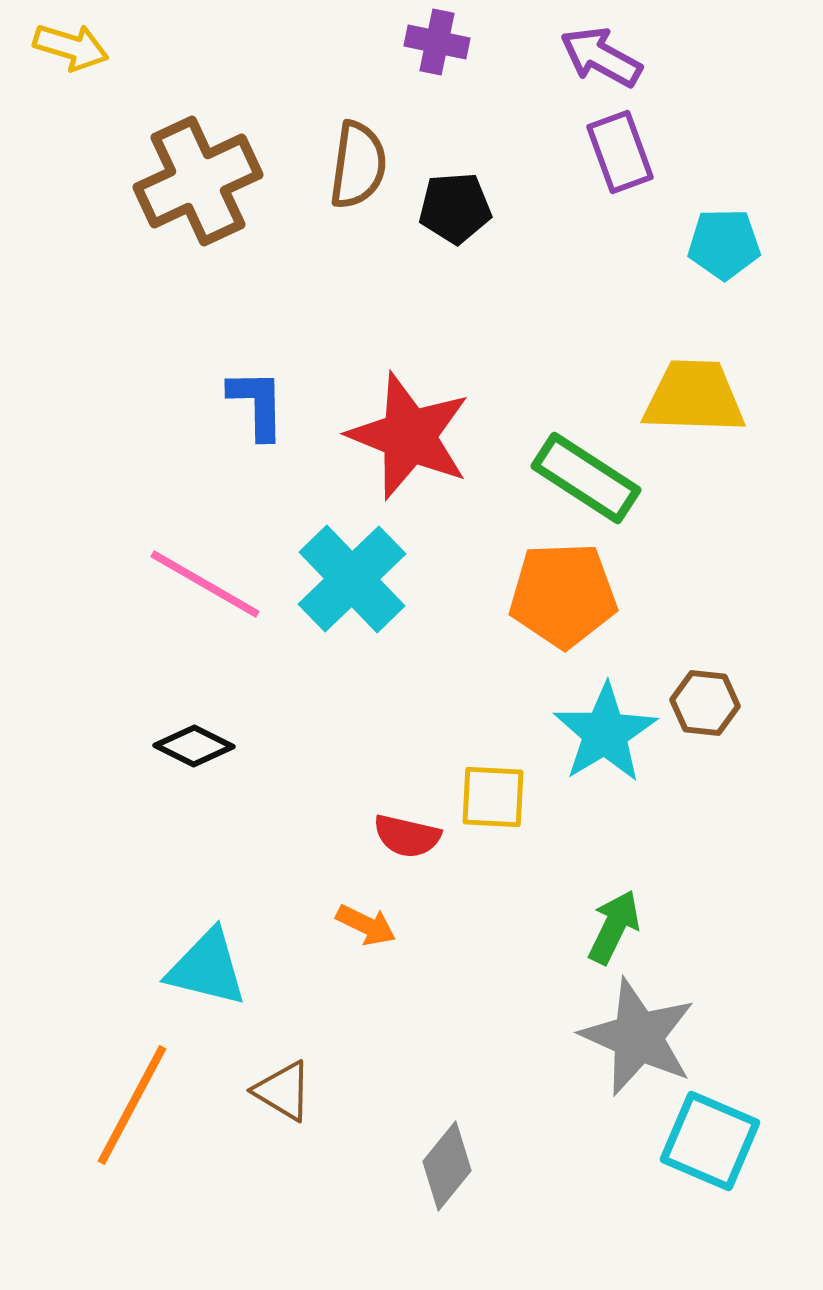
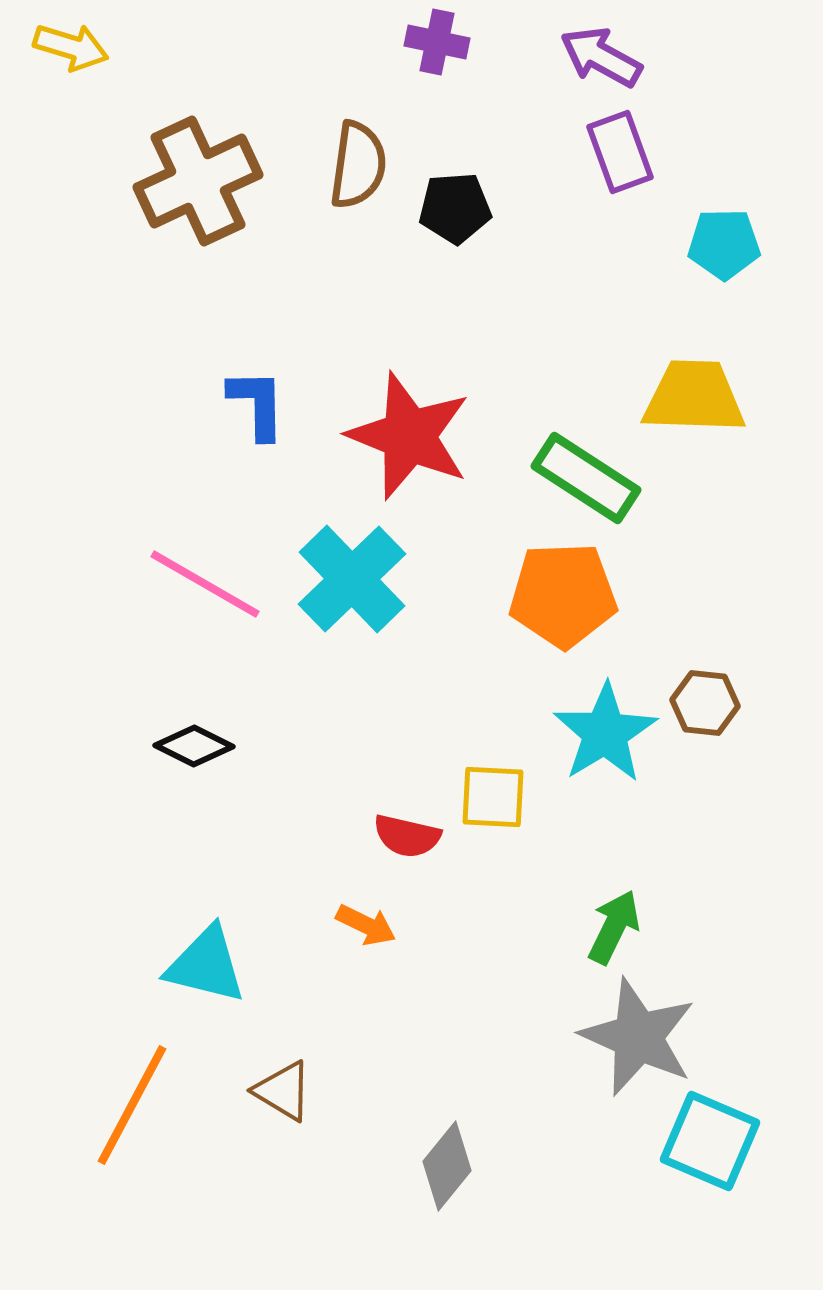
cyan triangle: moved 1 px left, 3 px up
